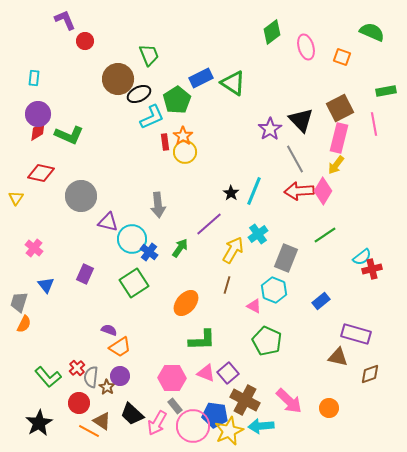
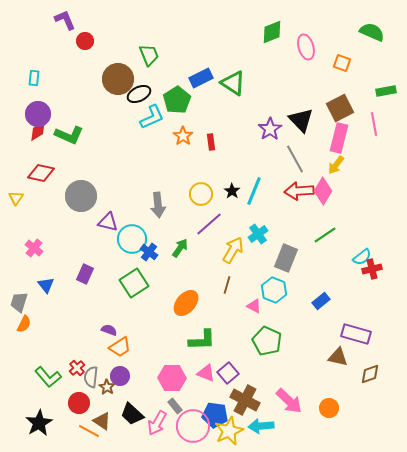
green diamond at (272, 32): rotated 15 degrees clockwise
orange square at (342, 57): moved 6 px down
red rectangle at (165, 142): moved 46 px right
yellow circle at (185, 152): moved 16 px right, 42 px down
black star at (231, 193): moved 1 px right, 2 px up
